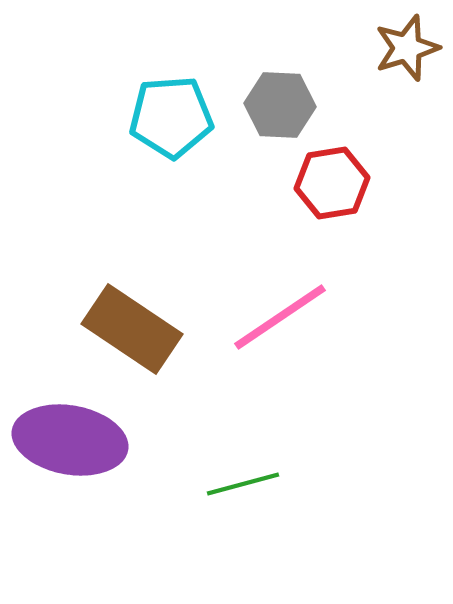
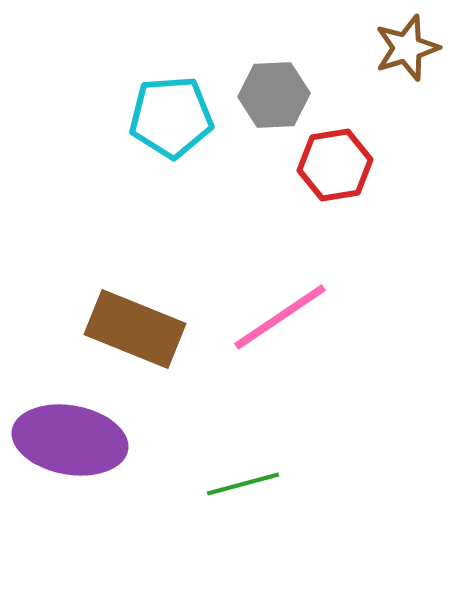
gray hexagon: moved 6 px left, 10 px up; rotated 6 degrees counterclockwise
red hexagon: moved 3 px right, 18 px up
brown rectangle: moved 3 px right; rotated 12 degrees counterclockwise
